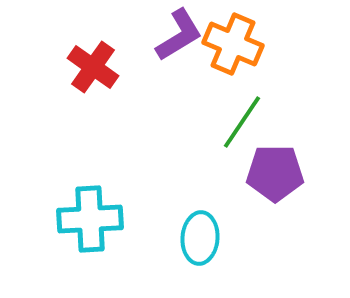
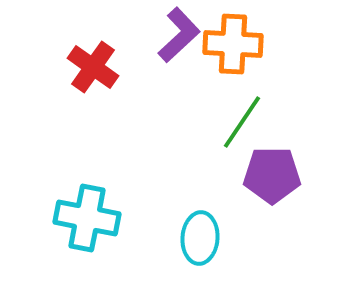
purple L-shape: rotated 12 degrees counterclockwise
orange cross: rotated 20 degrees counterclockwise
purple pentagon: moved 3 px left, 2 px down
cyan cross: moved 3 px left, 1 px up; rotated 14 degrees clockwise
